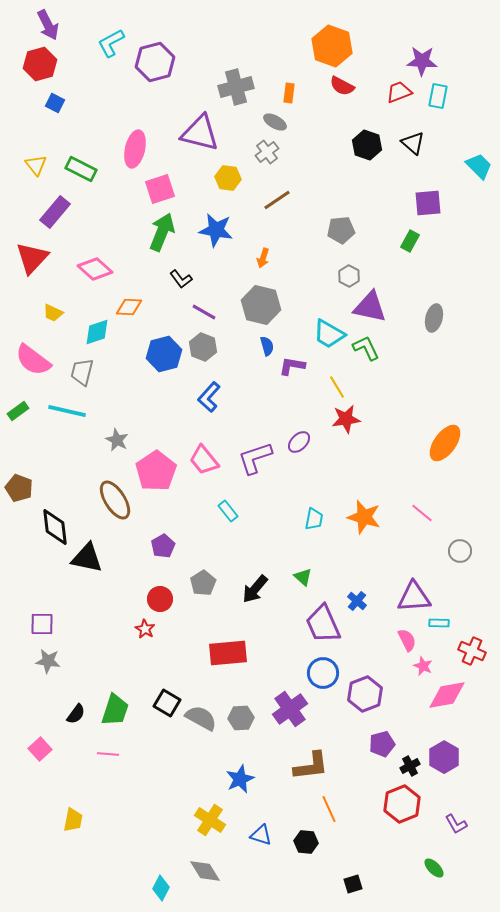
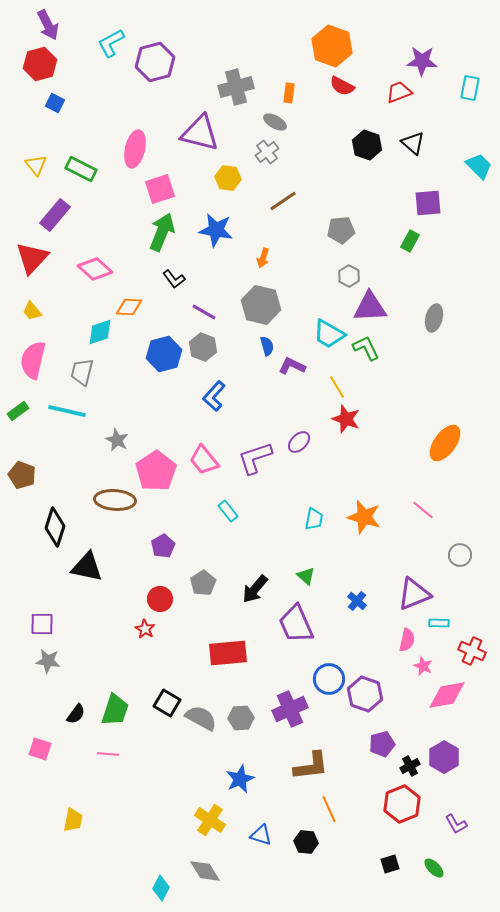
cyan rectangle at (438, 96): moved 32 px right, 8 px up
brown line at (277, 200): moved 6 px right, 1 px down
purple rectangle at (55, 212): moved 3 px down
black L-shape at (181, 279): moved 7 px left
purple triangle at (370, 307): rotated 15 degrees counterclockwise
yellow trapezoid at (53, 313): moved 21 px left, 2 px up; rotated 25 degrees clockwise
cyan diamond at (97, 332): moved 3 px right
pink semicircle at (33, 360): rotated 66 degrees clockwise
purple L-shape at (292, 366): rotated 16 degrees clockwise
blue L-shape at (209, 397): moved 5 px right, 1 px up
red star at (346, 419): rotated 28 degrees clockwise
brown pentagon at (19, 488): moved 3 px right, 13 px up
brown ellipse at (115, 500): rotated 54 degrees counterclockwise
pink line at (422, 513): moved 1 px right, 3 px up
black diamond at (55, 527): rotated 24 degrees clockwise
gray circle at (460, 551): moved 4 px down
black triangle at (87, 558): moved 9 px down
green triangle at (303, 577): moved 3 px right, 1 px up
purple triangle at (414, 597): moved 3 px up; rotated 18 degrees counterclockwise
purple trapezoid at (323, 624): moved 27 px left
pink semicircle at (407, 640): rotated 40 degrees clockwise
blue circle at (323, 673): moved 6 px right, 6 px down
purple hexagon at (365, 694): rotated 20 degrees counterclockwise
purple cross at (290, 709): rotated 12 degrees clockwise
pink square at (40, 749): rotated 30 degrees counterclockwise
black square at (353, 884): moved 37 px right, 20 px up
